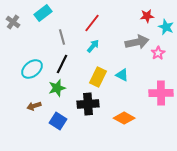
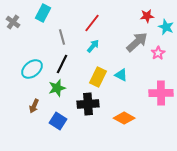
cyan rectangle: rotated 24 degrees counterclockwise
gray arrow: rotated 30 degrees counterclockwise
cyan triangle: moved 1 px left
brown arrow: rotated 48 degrees counterclockwise
